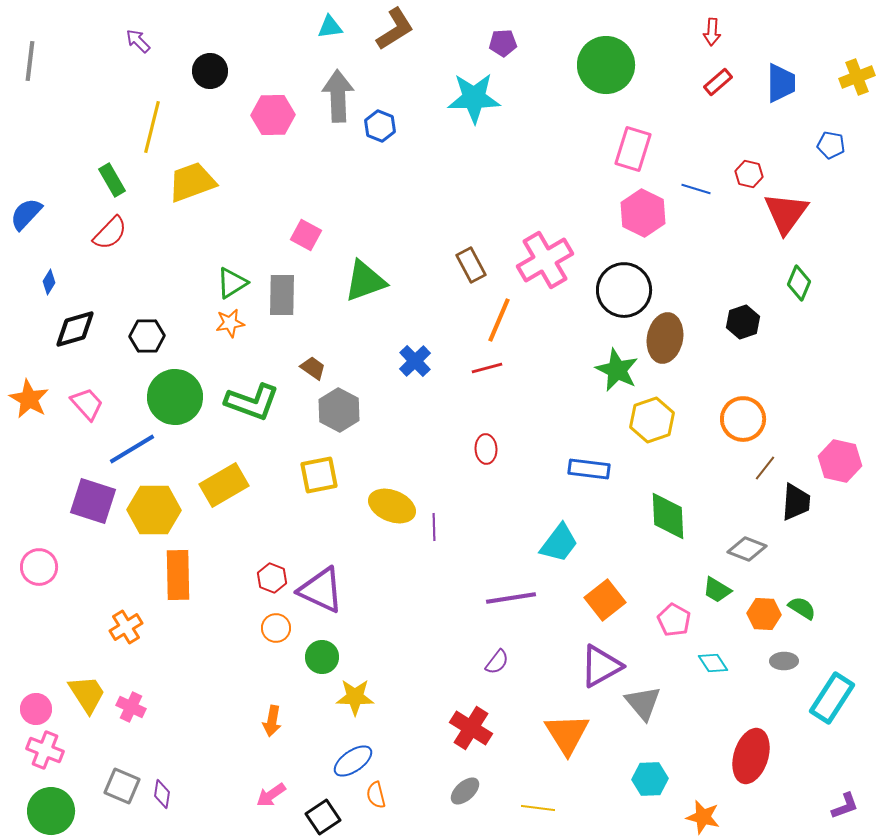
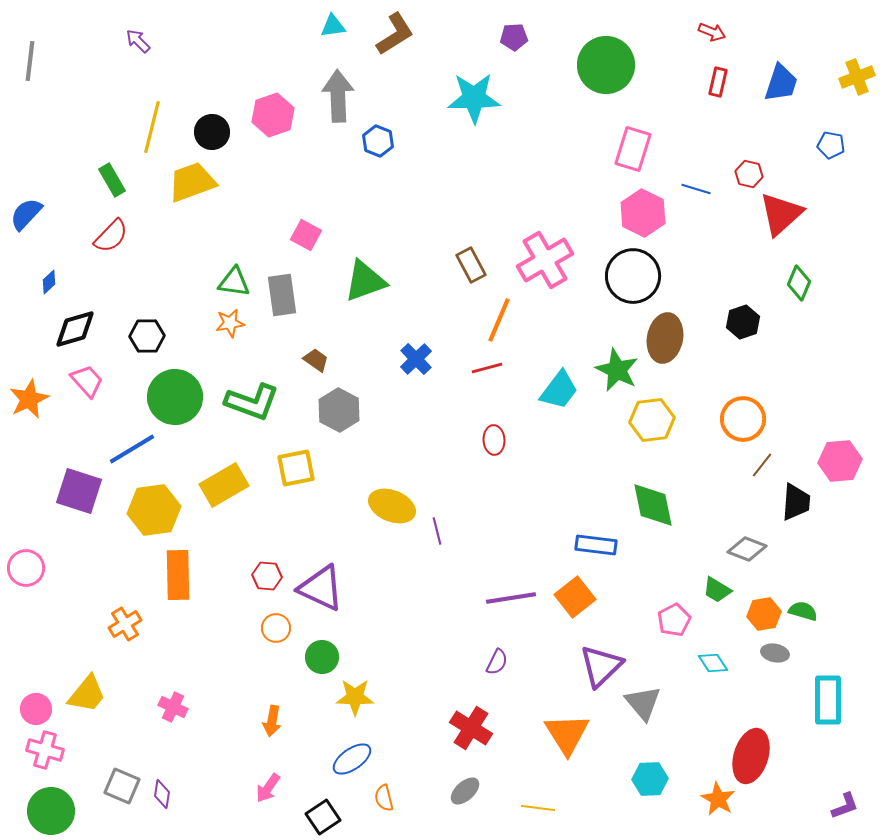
cyan triangle at (330, 27): moved 3 px right, 1 px up
brown L-shape at (395, 29): moved 5 px down
red arrow at (712, 32): rotated 72 degrees counterclockwise
purple pentagon at (503, 43): moved 11 px right, 6 px up
black circle at (210, 71): moved 2 px right, 61 px down
red rectangle at (718, 82): rotated 36 degrees counterclockwise
blue trapezoid at (781, 83): rotated 18 degrees clockwise
pink hexagon at (273, 115): rotated 18 degrees counterclockwise
blue hexagon at (380, 126): moved 2 px left, 15 px down
red triangle at (786, 213): moved 5 px left, 1 px down; rotated 12 degrees clockwise
red semicircle at (110, 233): moved 1 px right, 3 px down
blue diamond at (49, 282): rotated 15 degrees clockwise
green triangle at (232, 283): moved 2 px right, 1 px up; rotated 40 degrees clockwise
black circle at (624, 290): moved 9 px right, 14 px up
gray rectangle at (282, 295): rotated 9 degrees counterclockwise
blue cross at (415, 361): moved 1 px right, 2 px up
brown trapezoid at (313, 368): moved 3 px right, 8 px up
orange star at (29, 399): rotated 18 degrees clockwise
pink trapezoid at (87, 404): moved 23 px up
yellow hexagon at (652, 420): rotated 12 degrees clockwise
red ellipse at (486, 449): moved 8 px right, 9 px up
pink hexagon at (840, 461): rotated 18 degrees counterclockwise
brown line at (765, 468): moved 3 px left, 3 px up
blue rectangle at (589, 469): moved 7 px right, 76 px down
yellow square at (319, 475): moved 23 px left, 7 px up
purple square at (93, 501): moved 14 px left, 10 px up
yellow hexagon at (154, 510): rotated 9 degrees counterclockwise
green diamond at (668, 516): moved 15 px left, 11 px up; rotated 9 degrees counterclockwise
purple line at (434, 527): moved 3 px right, 4 px down; rotated 12 degrees counterclockwise
cyan trapezoid at (559, 543): moved 153 px up
pink circle at (39, 567): moved 13 px left, 1 px down
red hexagon at (272, 578): moved 5 px left, 2 px up; rotated 16 degrees counterclockwise
purple triangle at (321, 590): moved 2 px up
orange square at (605, 600): moved 30 px left, 3 px up
green semicircle at (802, 608): moved 1 px right, 3 px down; rotated 16 degrees counterclockwise
orange hexagon at (764, 614): rotated 12 degrees counterclockwise
pink pentagon at (674, 620): rotated 16 degrees clockwise
orange cross at (126, 627): moved 1 px left, 3 px up
gray ellipse at (784, 661): moved 9 px left, 8 px up; rotated 12 degrees clockwise
purple semicircle at (497, 662): rotated 12 degrees counterclockwise
purple triangle at (601, 666): rotated 15 degrees counterclockwise
yellow trapezoid at (87, 694): rotated 72 degrees clockwise
cyan rectangle at (832, 698): moved 4 px left, 2 px down; rotated 33 degrees counterclockwise
pink cross at (131, 707): moved 42 px right
pink cross at (45, 750): rotated 6 degrees counterclockwise
blue ellipse at (353, 761): moved 1 px left, 2 px up
pink arrow at (271, 795): moved 3 px left, 7 px up; rotated 20 degrees counterclockwise
orange semicircle at (376, 795): moved 8 px right, 3 px down
orange star at (703, 817): moved 15 px right, 18 px up; rotated 16 degrees clockwise
